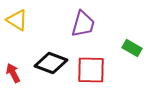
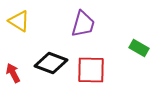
yellow triangle: moved 2 px right, 1 px down
green rectangle: moved 7 px right
